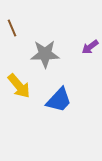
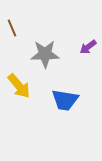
purple arrow: moved 2 px left
blue trapezoid: moved 6 px right; rotated 56 degrees clockwise
